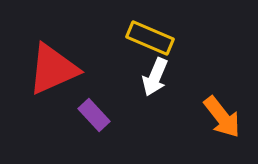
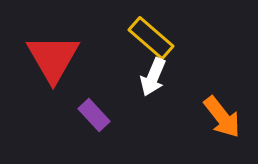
yellow rectangle: moved 1 px right; rotated 18 degrees clockwise
red triangle: moved 11 px up; rotated 36 degrees counterclockwise
white arrow: moved 2 px left
